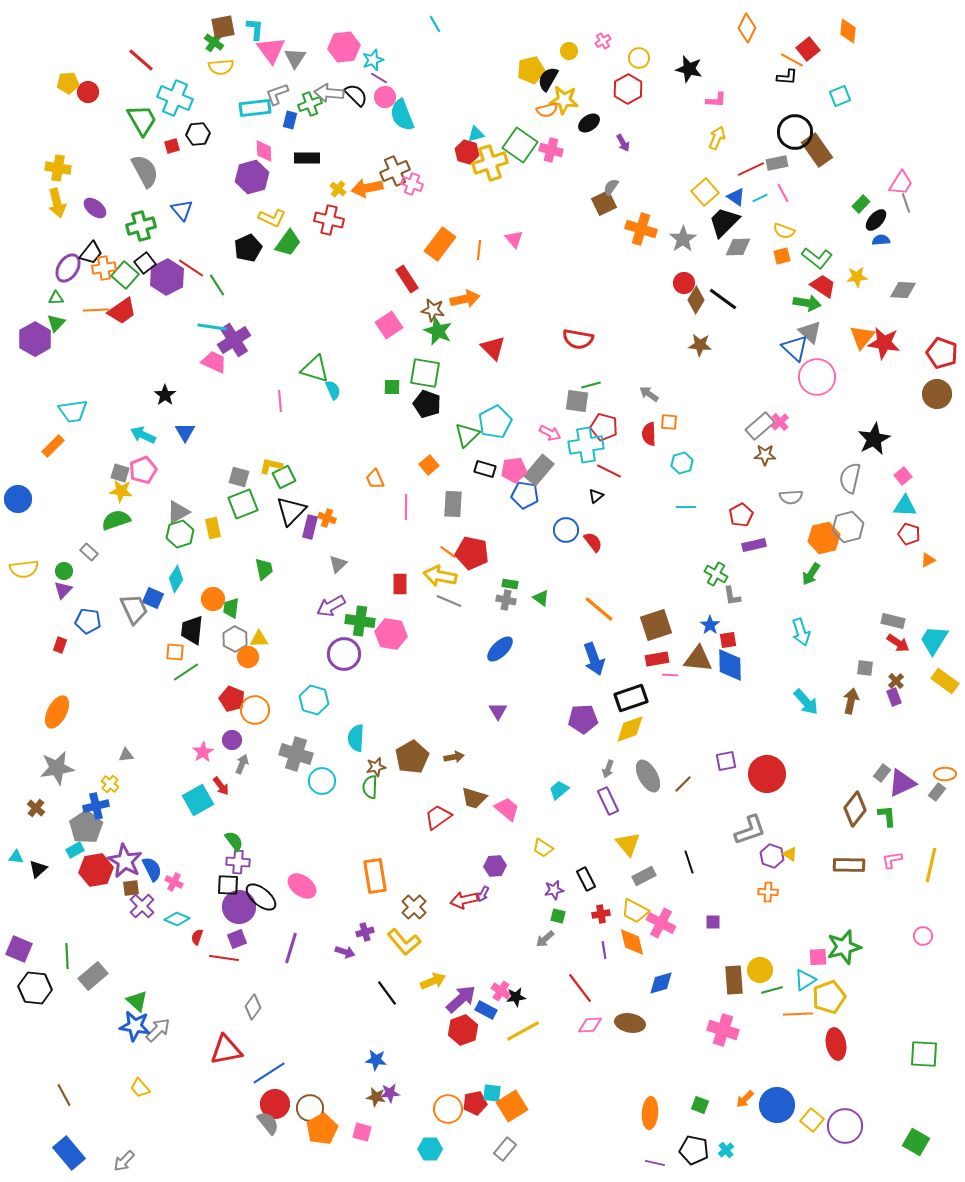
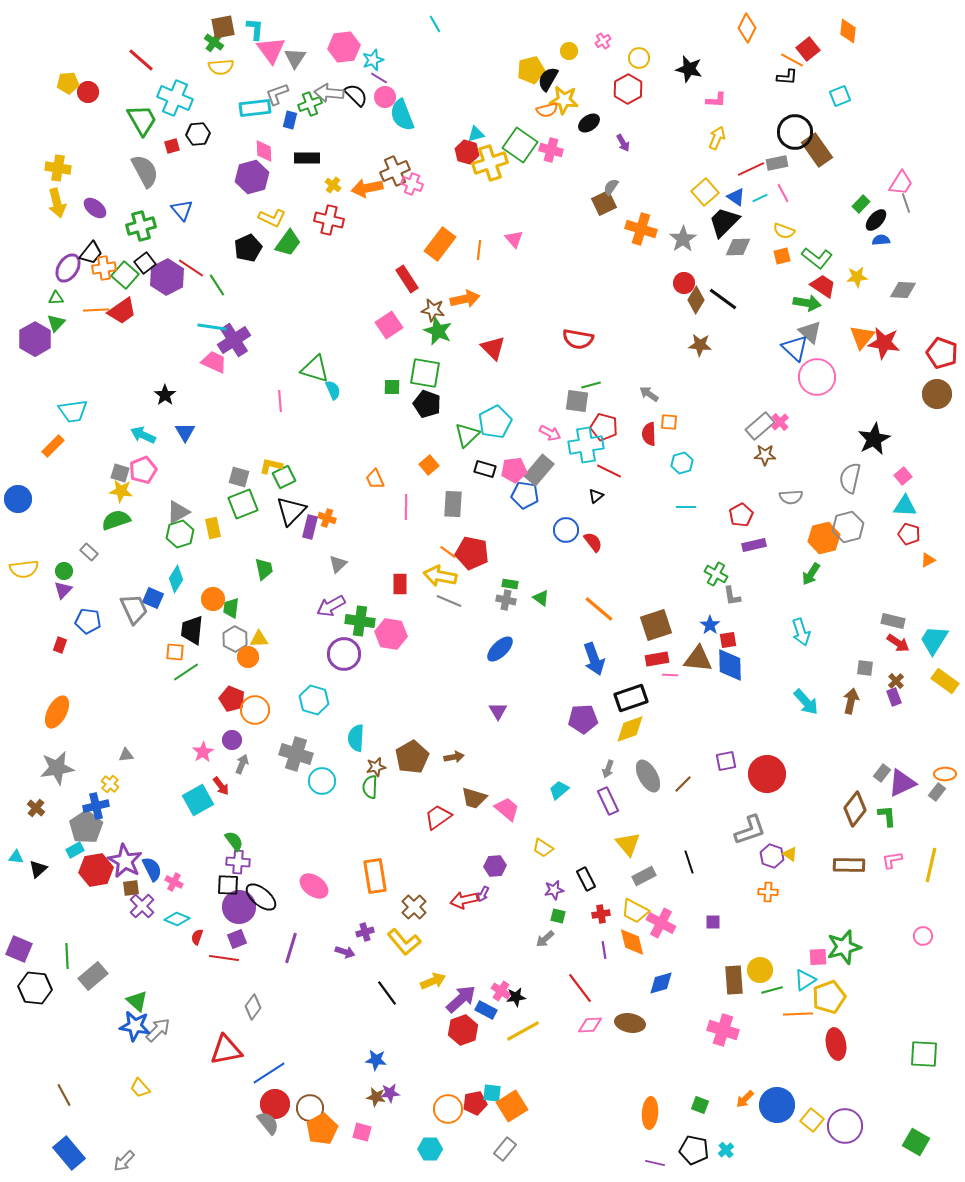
yellow cross at (338, 189): moved 5 px left, 4 px up
pink ellipse at (302, 886): moved 12 px right
